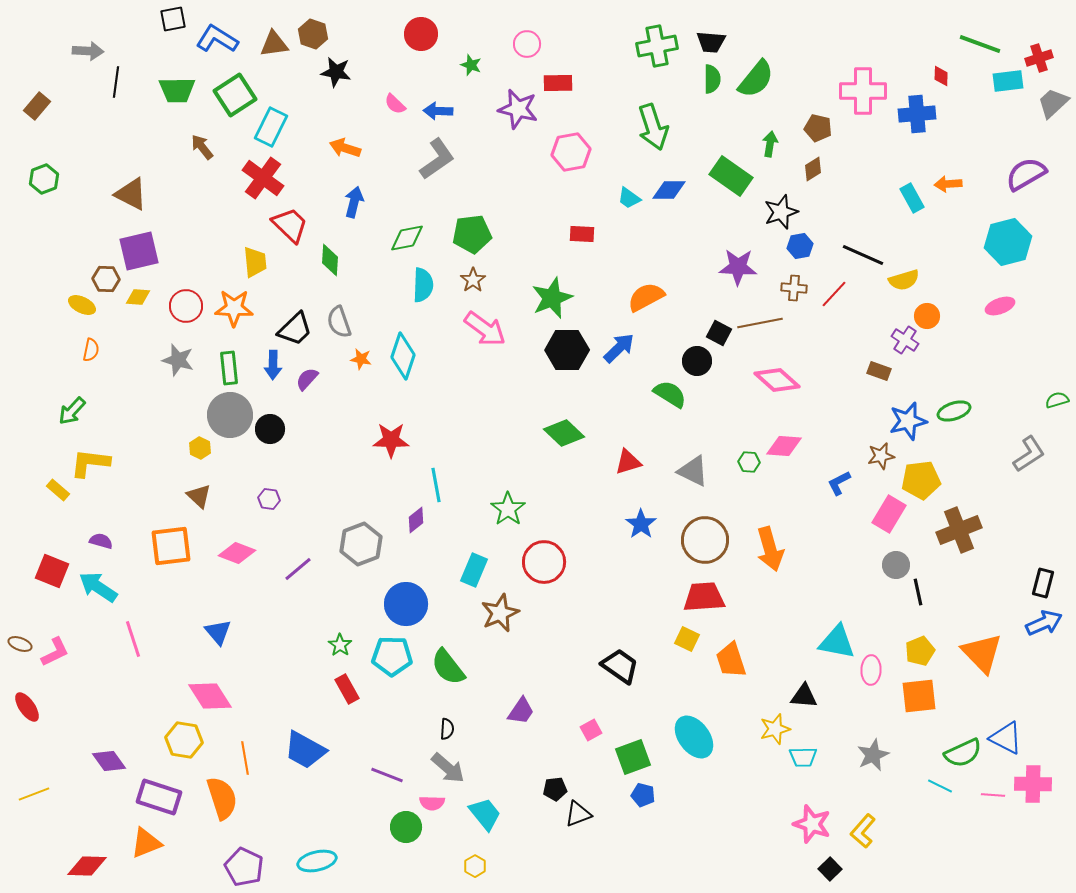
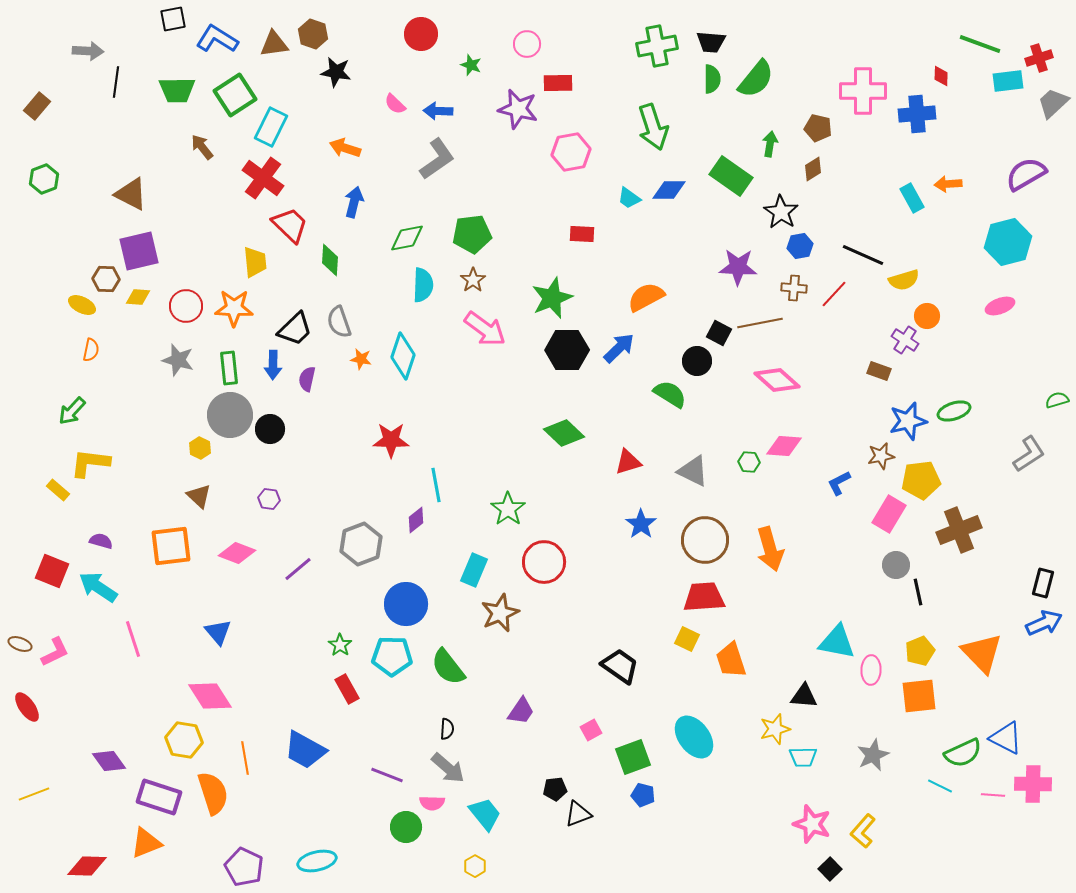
black star at (781, 212): rotated 20 degrees counterclockwise
purple semicircle at (307, 379): rotated 30 degrees counterclockwise
orange semicircle at (222, 798): moved 9 px left, 5 px up
